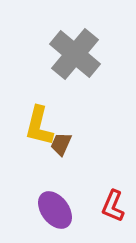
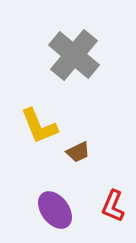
gray cross: moved 1 px left, 1 px down
yellow L-shape: rotated 36 degrees counterclockwise
brown trapezoid: moved 17 px right, 8 px down; rotated 140 degrees counterclockwise
